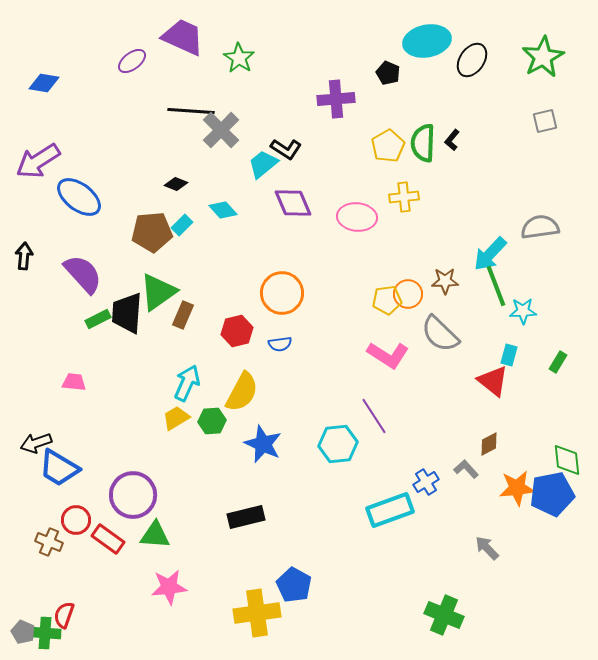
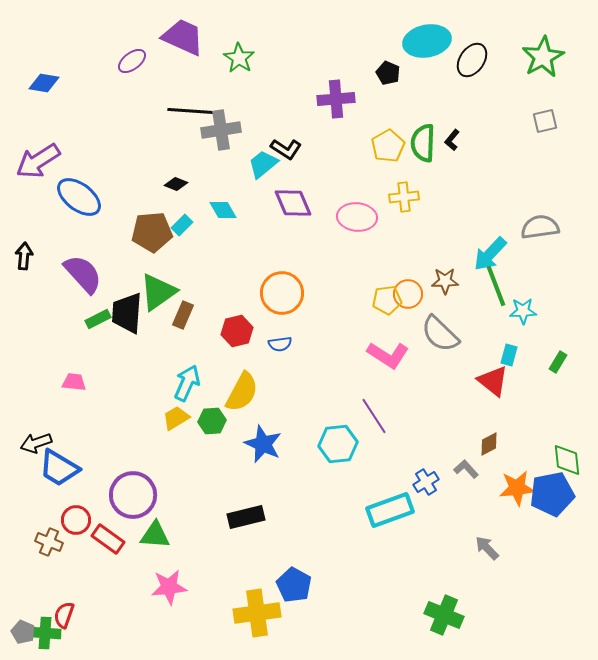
gray cross at (221, 130): rotated 36 degrees clockwise
cyan diamond at (223, 210): rotated 12 degrees clockwise
